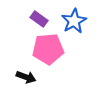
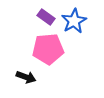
purple rectangle: moved 7 px right, 2 px up
